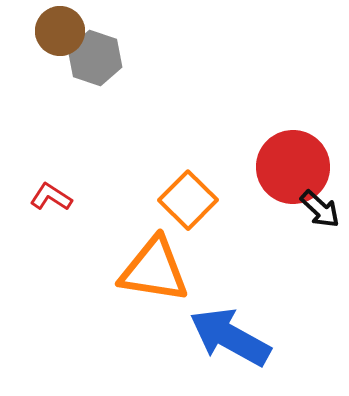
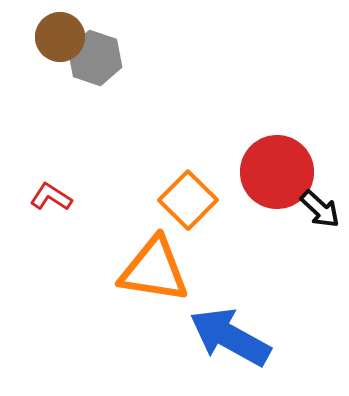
brown circle: moved 6 px down
red circle: moved 16 px left, 5 px down
